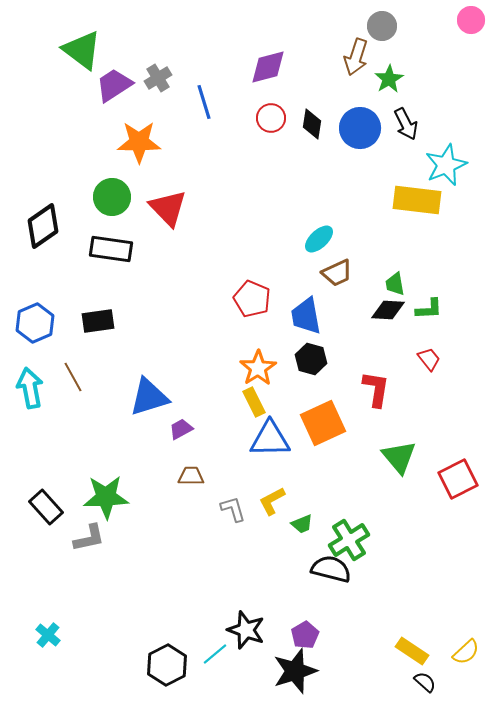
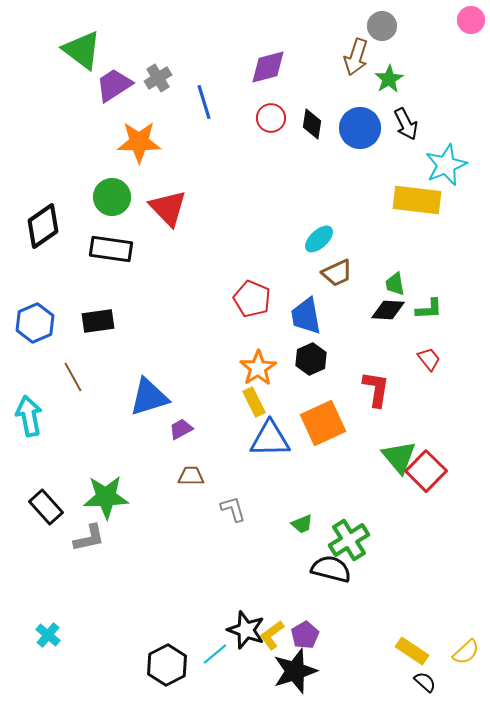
black hexagon at (311, 359): rotated 20 degrees clockwise
cyan arrow at (30, 388): moved 1 px left, 28 px down
red square at (458, 479): moved 32 px left, 8 px up; rotated 18 degrees counterclockwise
yellow L-shape at (272, 501): moved 134 px down; rotated 8 degrees counterclockwise
